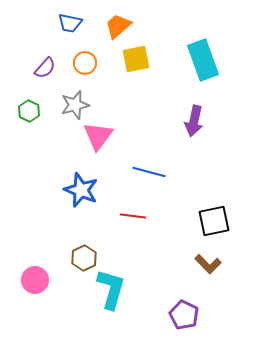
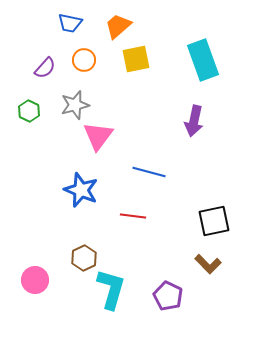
orange circle: moved 1 px left, 3 px up
purple pentagon: moved 16 px left, 19 px up
